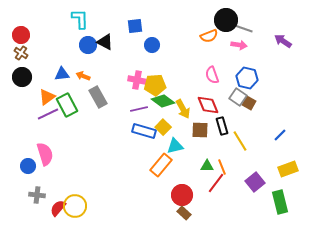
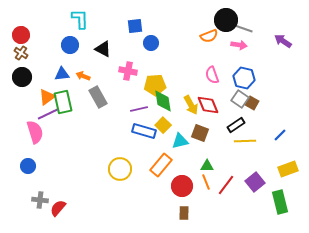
black triangle at (105, 42): moved 2 px left, 7 px down
blue circle at (88, 45): moved 18 px left
blue circle at (152, 45): moved 1 px left, 2 px up
blue hexagon at (247, 78): moved 3 px left
pink cross at (137, 80): moved 9 px left, 9 px up
gray square at (238, 97): moved 2 px right, 2 px down
green diamond at (163, 101): rotated 45 degrees clockwise
brown square at (249, 103): moved 3 px right
green rectangle at (67, 105): moved 4 px left, 3 px up; rotated 15 degrees clockwise
yellow arrow at (183, 109): moved 8 px right, 4 px up
black rectangle at (222, 126): moved 14 px right, 1 px up; rotated 72 degrees clockwise
yellow square at (163, 127): moved 2 px up
brown square at (200, 130): moved 3 px down; rotated 18 degrees clockwise
yellow line at (240, 141): moved 5 px right; rotated 60 degrees counterclockwise
cyan triangle at (175, 146): moved 5 px right, 5 px up
pink semicircle at (45, 154): moved 10 px left, 22 px up
orange line at (222, 167): moved 16 px left, 15 px down
red line at (216, 183): moved 10 px right, 2 px down
gray cross at (37, 195): moved 3 px right, 5 px down
red circle at (182, 195): moved 9 px up
yellow circle at (75, 206): moved 45 px right, 37 px up
brown rectangle at (184, 213): rotated 48 degrees clockwise
